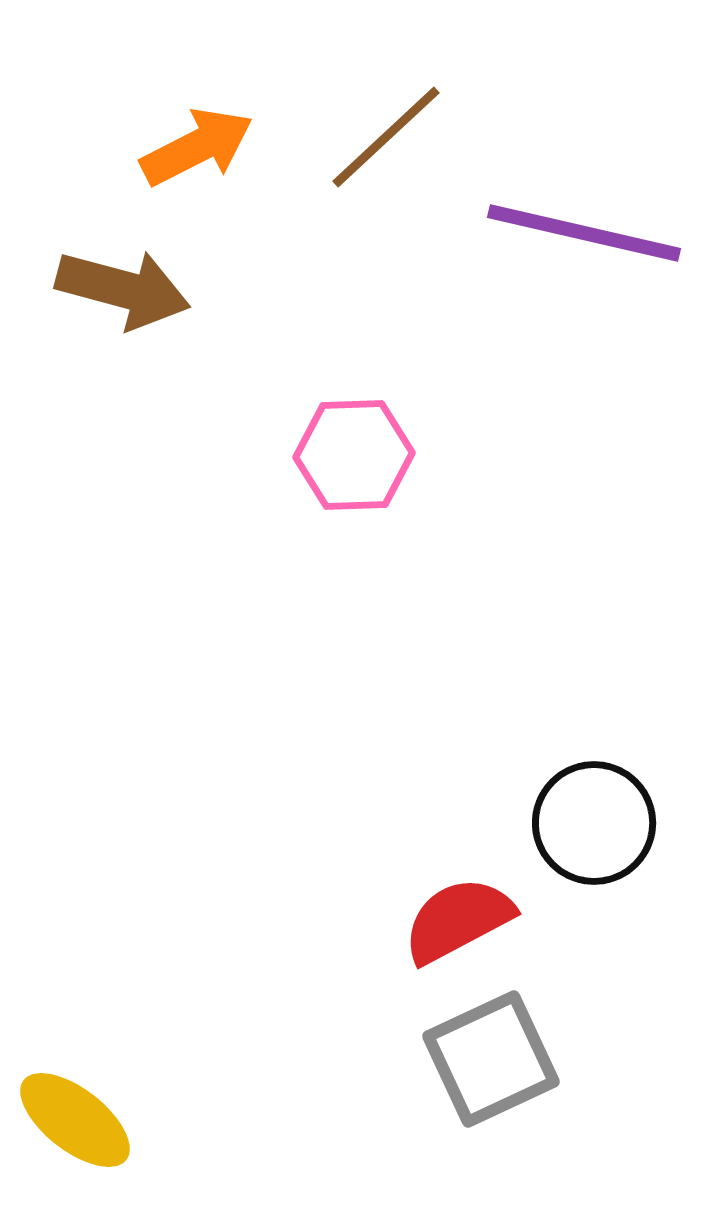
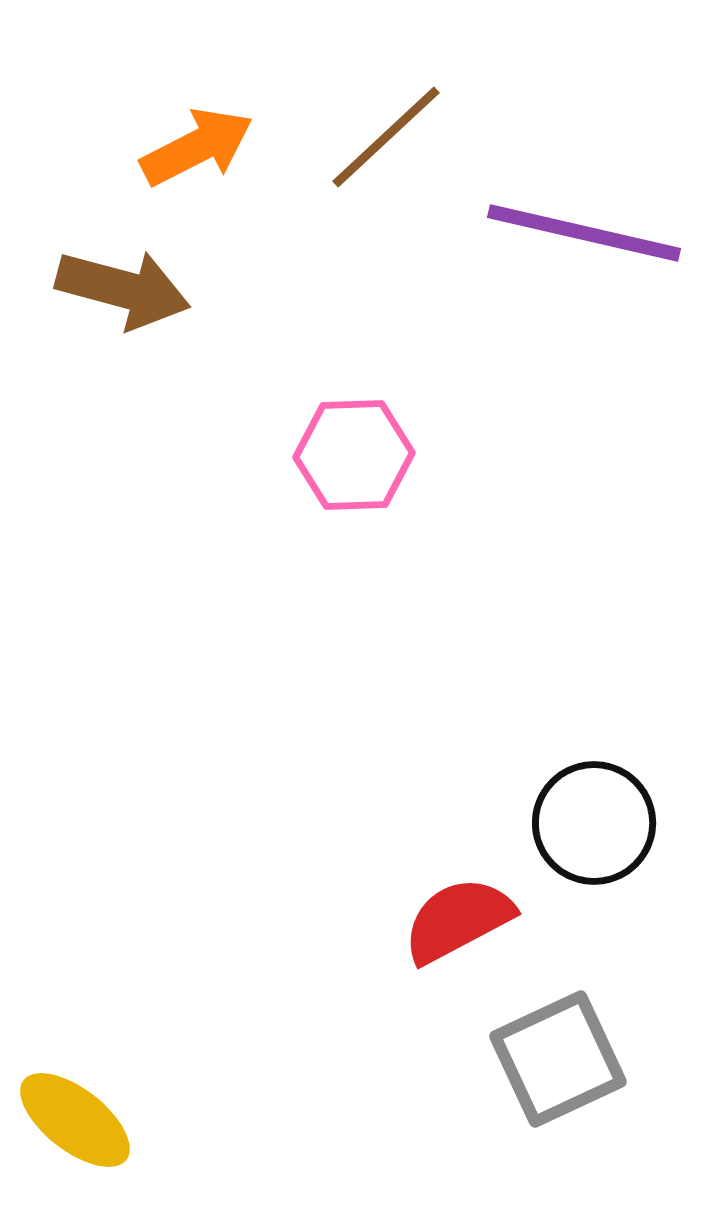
gray square: moved 67 px right
